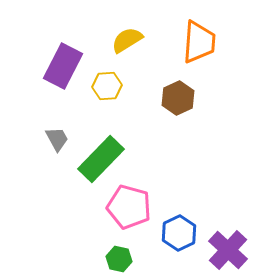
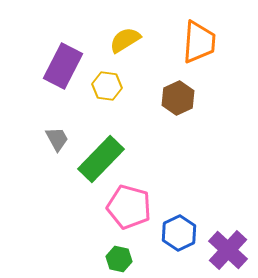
yellow semicircle: moved 2 px left
yellow hexagon: rotated 12 degrees clockwise
